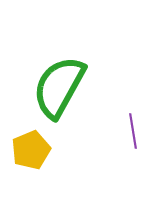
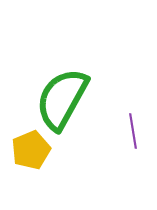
green semicircle: moved 3 px right, 12 px down
